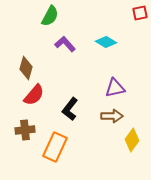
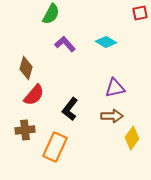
green semicircle: moved 1 px right, 2 px up
yellow diamond: moved 2 px up
